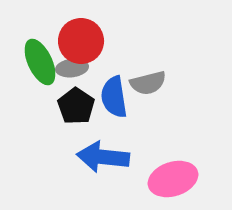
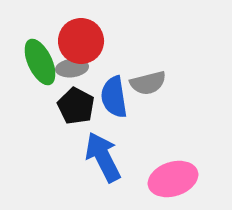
black pentagon: rotated 6 degrees counterclockwise
blue arrow: rotated 57 degrees clockwise
